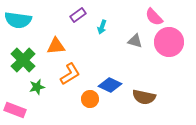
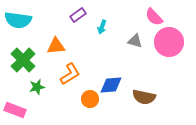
blue diamond: moved 1 px right; rotated 30 degrees counterclockwise
